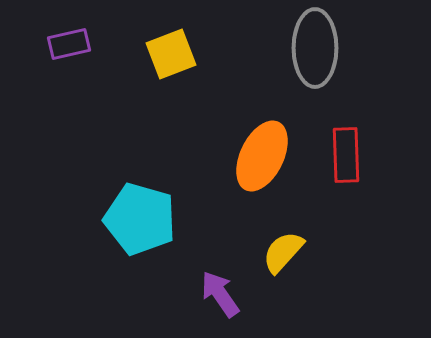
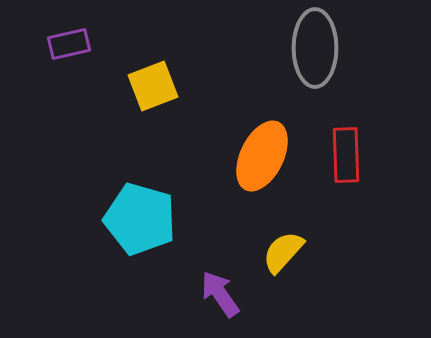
yellow square: moved 18 px left, 32 px down
